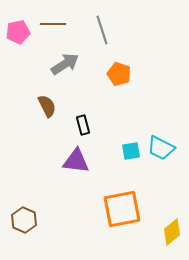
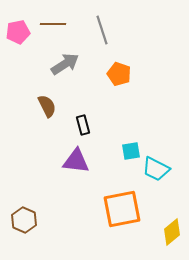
cyan trapezoid: moved 5 px left, 21 px down
